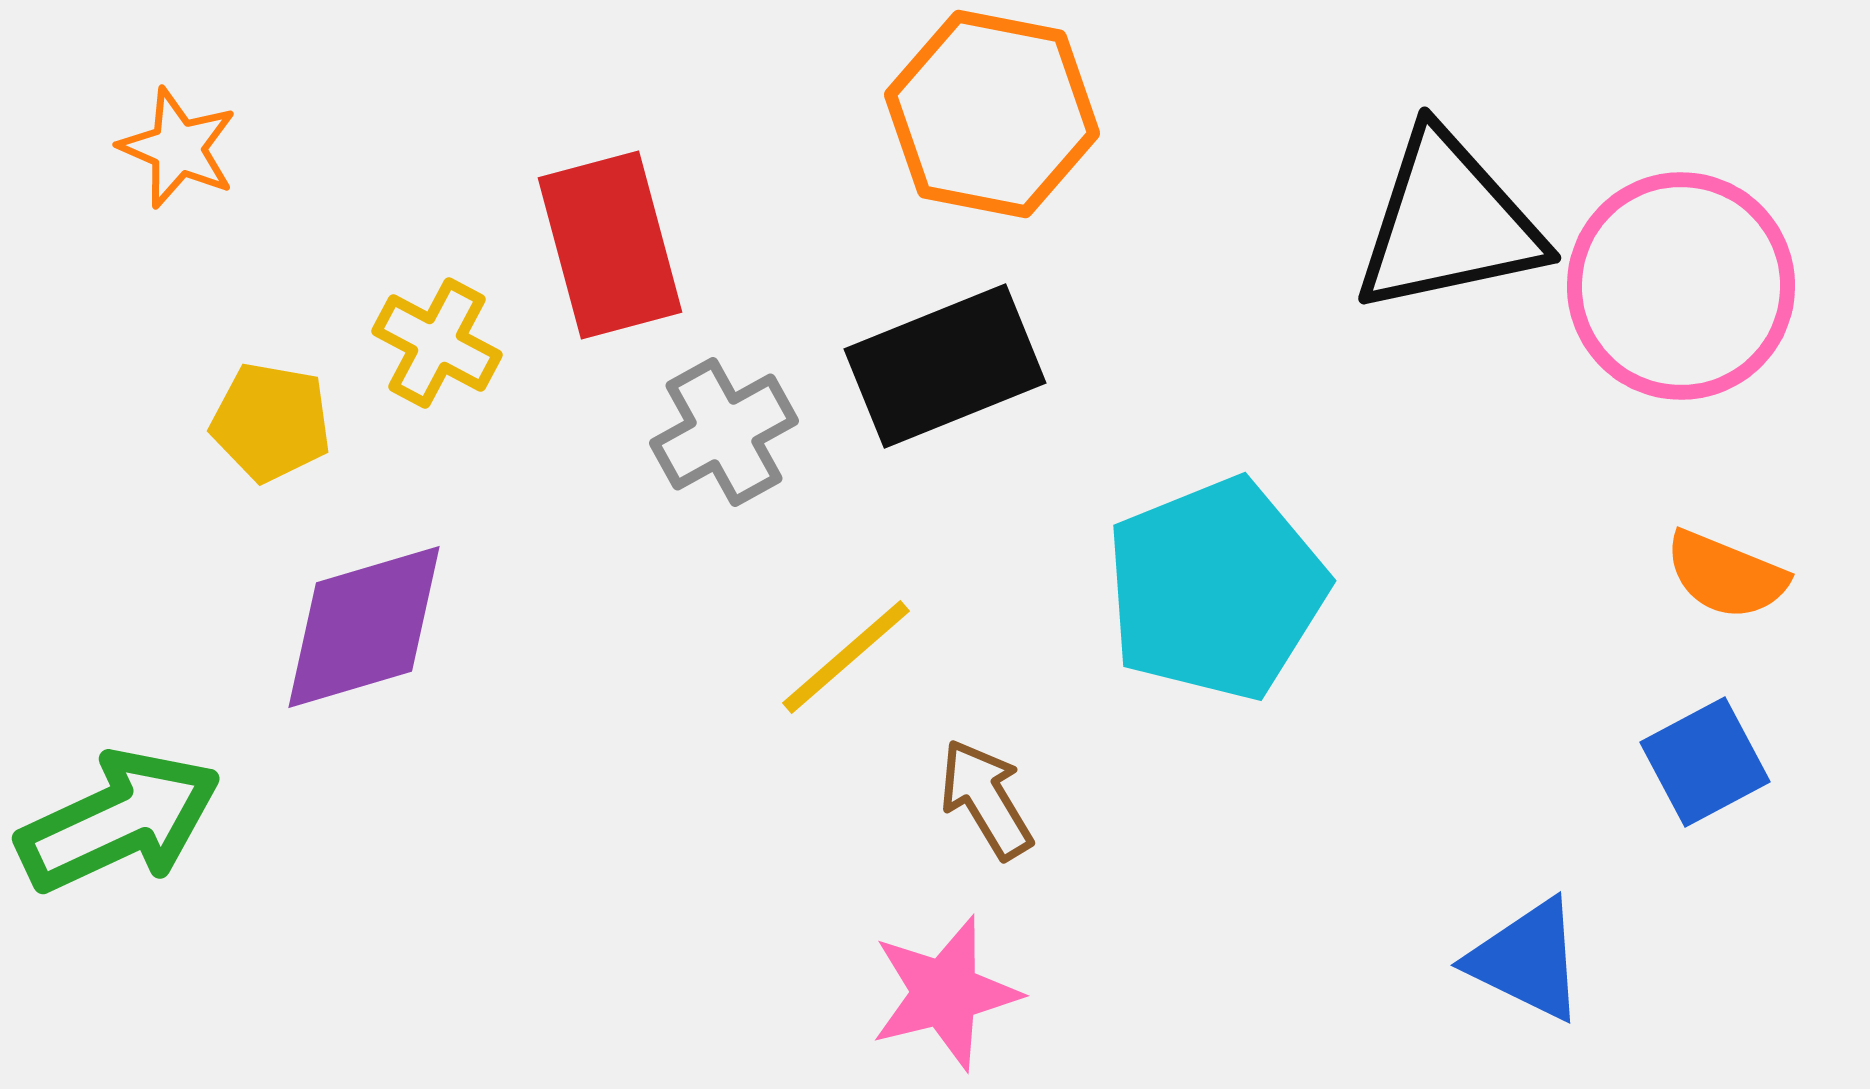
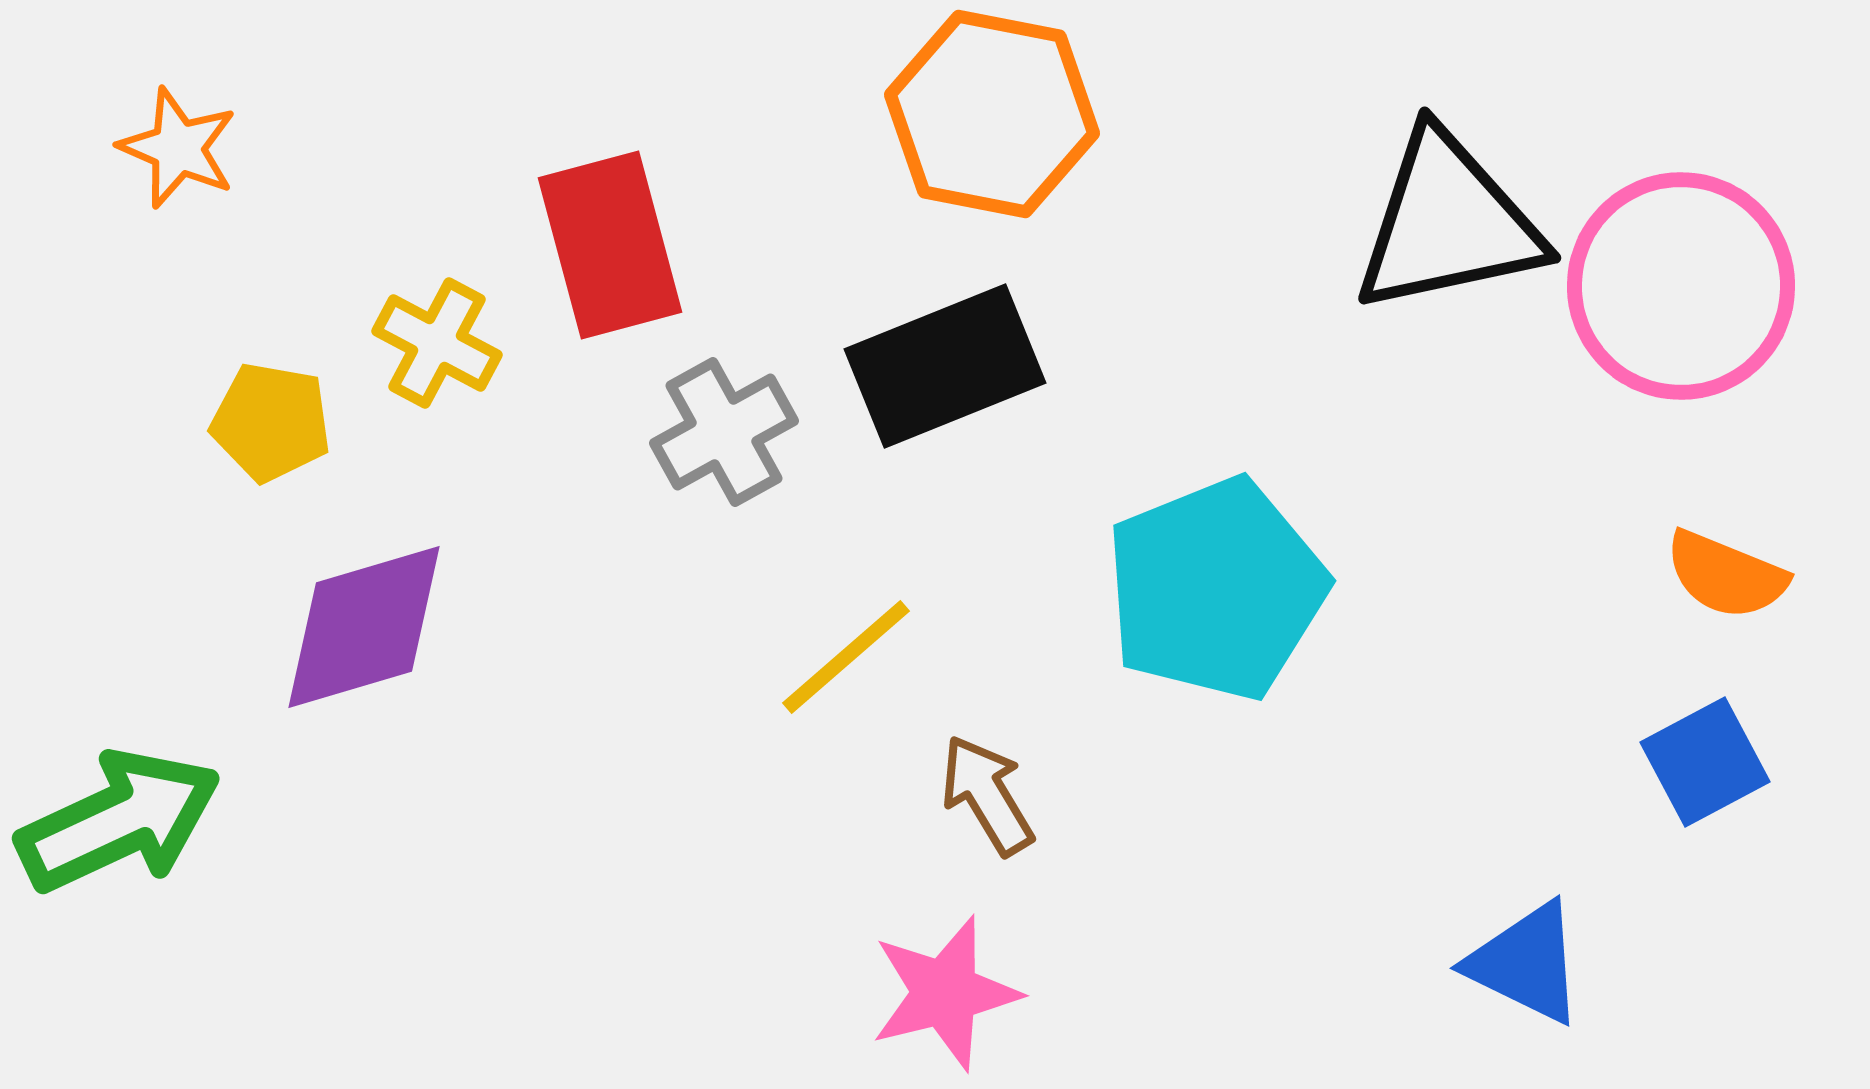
brown arrow: moved 1 px right, 4 px up
blue triangle: moved 1 px left, 3 px down
